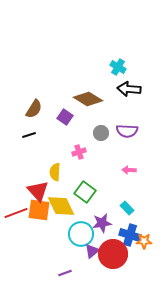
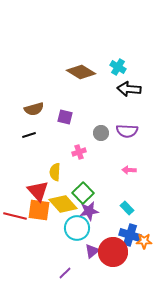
brown diamond: moved 7 px left, 27 px up
brown semicircle: rotated 42 degrees clockwise
purple square: rotated 21 degrees counterclockwise
green square: moved 2 px left, 1 px down; rotated 10 degrees clockwise
yellow diamond: moved 2 px right, 2 px up; rotated 16 degrees counterclockwise
red line: moved 1 px left, 3 px down; rotated 35 degrees clockwise
purple star: moved 13 px left, 12 px up
cyan circle: moved 4 px left, 6 px up
red circle: moved 2 px up
purple line: rotated 24 degrees counterclockwise
